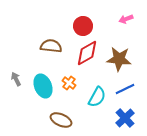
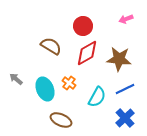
brown semicircle: rotated 25 degrees clockwise
gray arrow: rotated 24 degrees counterclockwise
cyan ellipse: moved 2 px right, 3 px down
